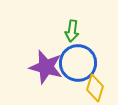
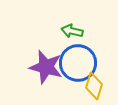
green arrow: rotated 95 degrees clockwise
yellow diamond: moved 1 px left, 2 px up
